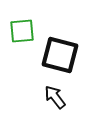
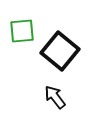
black square: moved 4 px up; rotated 24 degrees clockwise
